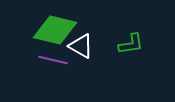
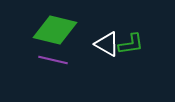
white triangle: moved 26 px right, 2 px up
